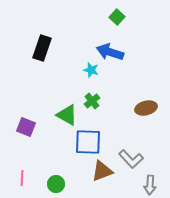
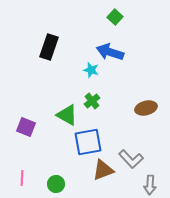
green square: moved 2 px left
black rectangle: moved 7 px right, 1 px up
blue square: rotated 12 degrees counterclockwise
brown triangle: moved 1 px right, 1 px up
